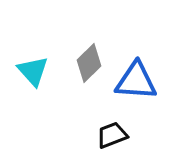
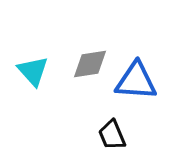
gray diamond: moved 1 px right, 1 px down; rotated 36 degrees clockwise
black trapezoid: rotated 92 degrees counterclockwise
